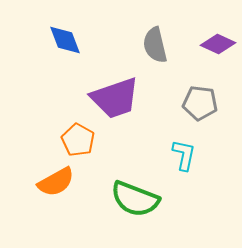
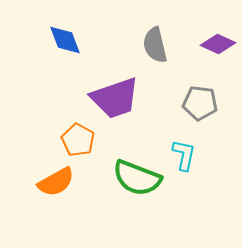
green semicircle: moved 2 px right, 21 px up
